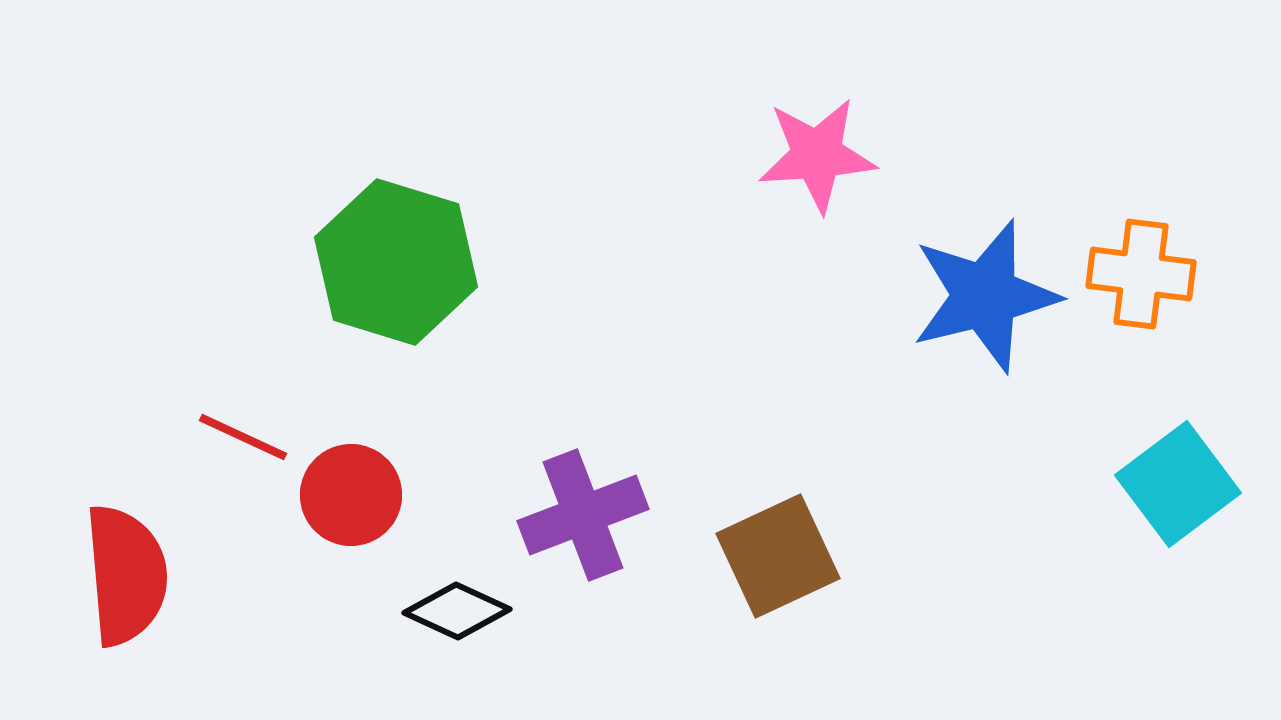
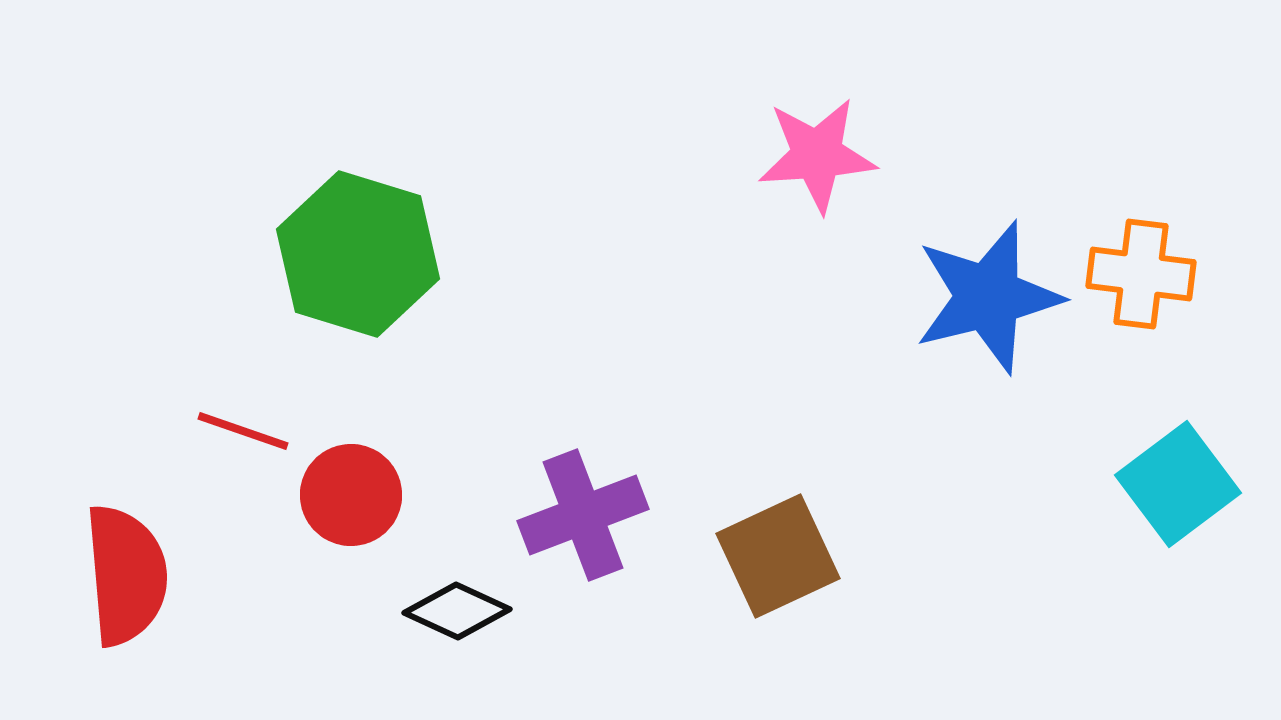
green hexagon: moved 38 px left, 8 px up
blue star: moved 3 px right, 1 px down
red line: moved 6 px up; rotated 6 degrees counterclockwise
